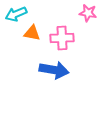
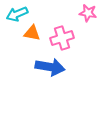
cyan arrow: moved 1 px right
pink cross: rotated 15 degrees counterclockwise
blue arrow: moved 4 px left, 3 px up
